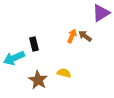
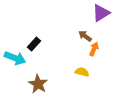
orange arrow: moved 22 px right, 13 px down
black rectangle: rotated 56 degrees clockwise
cyan arrow: moved 1 px right; rotated 135 degrees counterclockwise
yellow semicircle: moved 18 px right, 1 px up
brown star: moved 4 px down
